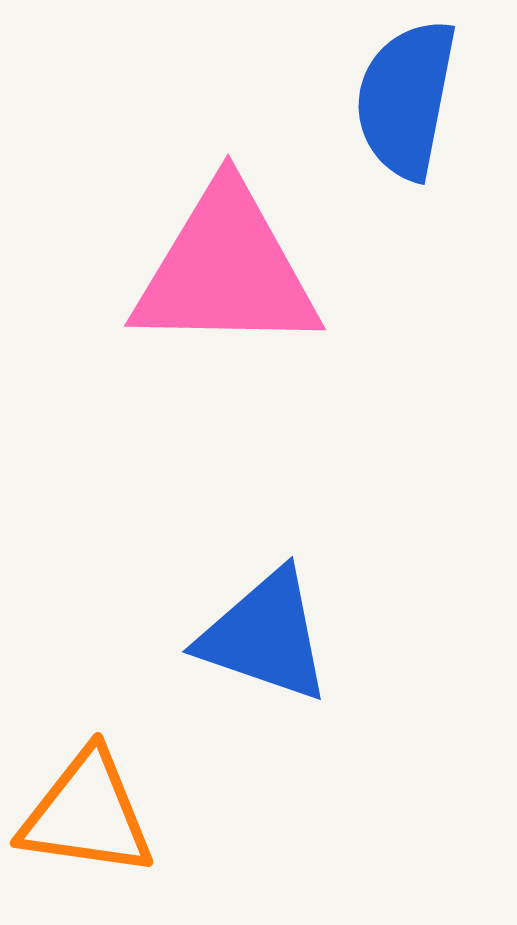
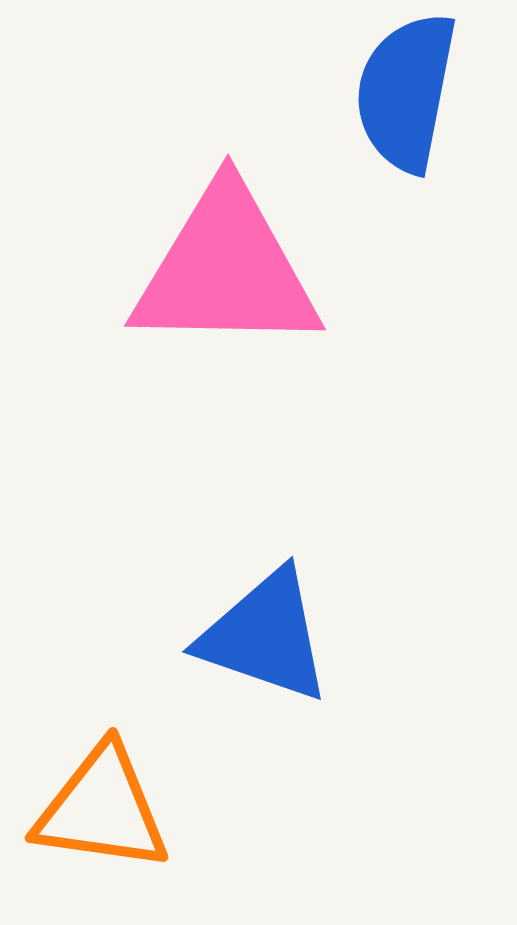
blue semicircle: moved 7 px up
orange triangle: moved 15 px right, 5 px up
